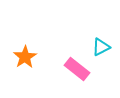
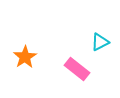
cyan triangle: moved 1 px left, 5 px up
